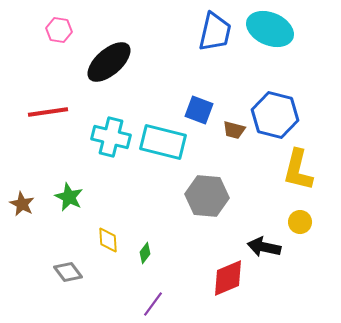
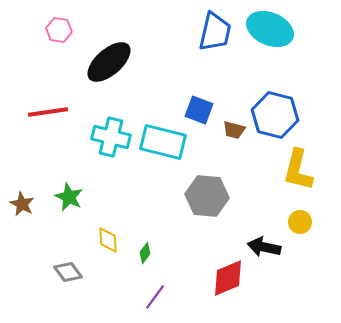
purple line: moved 2 px right, 7 px up
